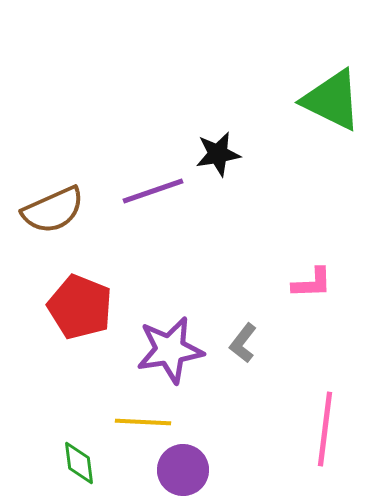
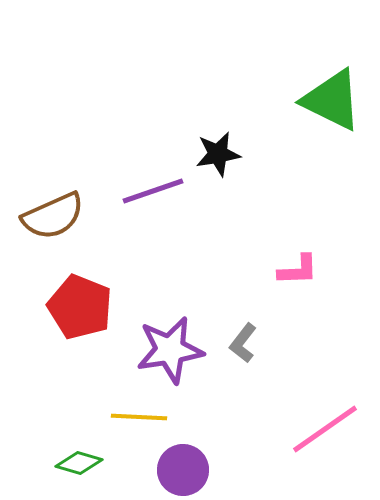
brown semicircle: moved 6 px down
pink L-shape: moved 14 px left, 13 px up
yellow line: moved 4 px left, 5 px up
pink line: rotated 48 degrees clockwise
green diamond: rotated 66 degrees counterclockwise
